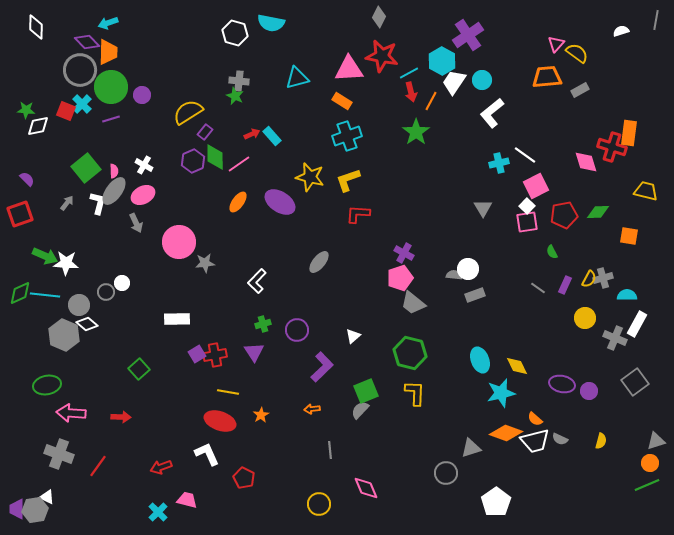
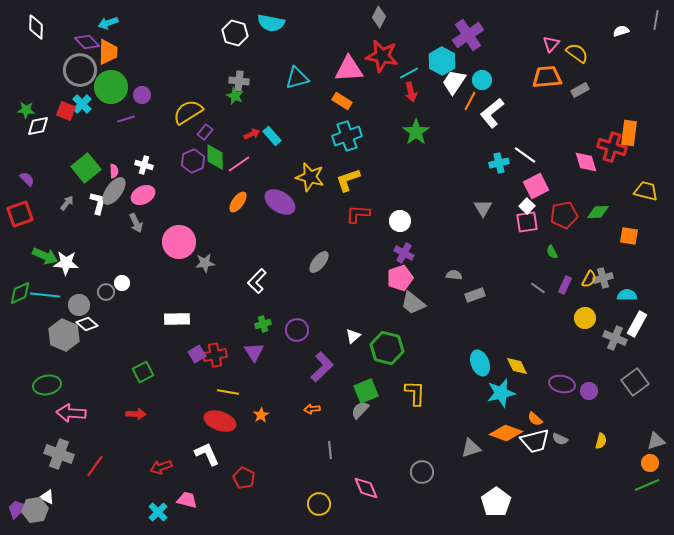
pink triangle at (556, 44): moved 5 px left
orange line at (431, 101): moved 39 px right
purple line at (111, 119): moved 15 px right
white cross at (144, 165): rotated 12 degrees counterclockwise
white circle at (468, 269): moved 68 px left, 48 px up
green hexagon at (410, 353): moved 23 px left, 5 px up
cyan ellipse at (480, 360): moved 3 px down
green square at (139, 369): moved 4 px right, 3 px down; rotated 15 degrees clockwise
red arrow at (121, 417): moved 15 px right, 3 px up
red line at (98, 466): moved 3 px left
gray circle at (446, 473): moved 24 px left, 1 px up
purple trapezoid at (17, 509): rotated 45 degrees clockwise
